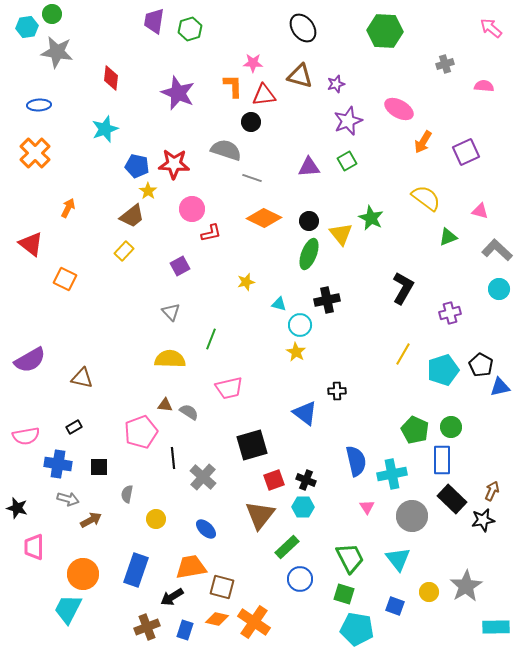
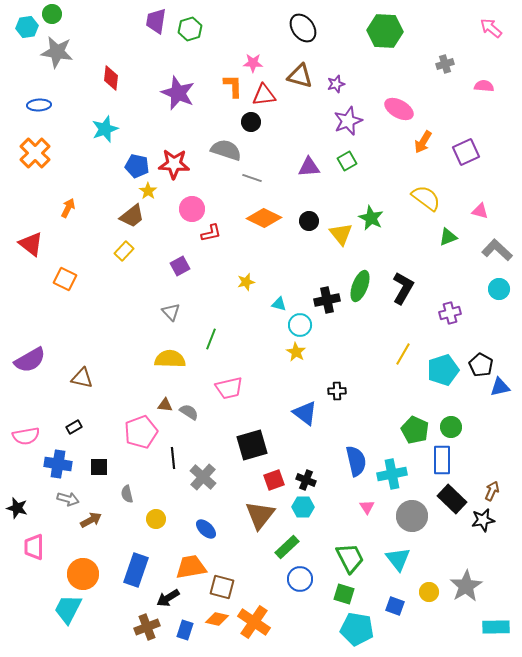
purple trapezoid at (154, 21): moved 2 px right
green ellipse at (309, 254): moved 51 px right, 32 px down
gray semicircle at (127, 494): rotated 24 degrees counterclockwise
black arrow at (172, 597): moved 4 px left, 1 px down
